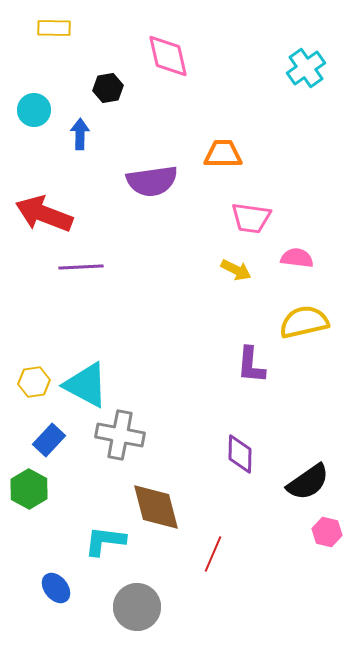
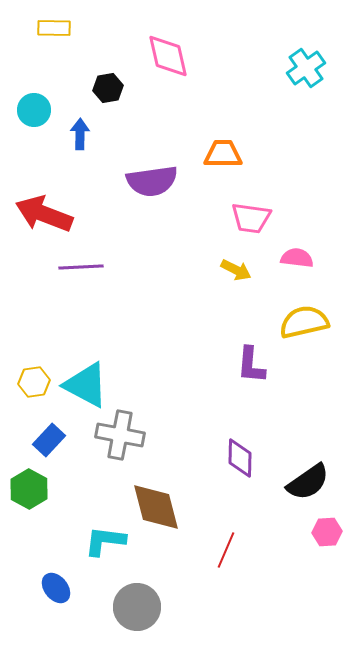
purple diamond: moved 4 px down
pink hexagon: rotated 16 degrees counterclockwise
red line: moved 13 px right, 4 px up
